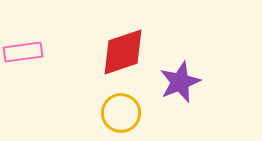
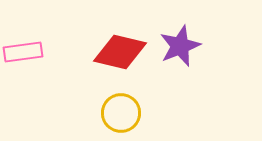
red diamond: moved 3 px left; rotated 32 degrees clockwise
purple star: moved 36 px up
